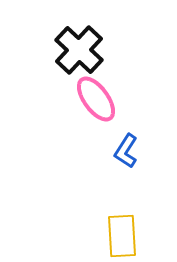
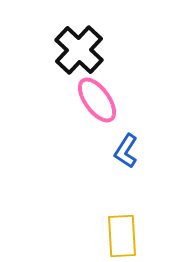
pink ellipse: moved 1 px right, 1 px down
